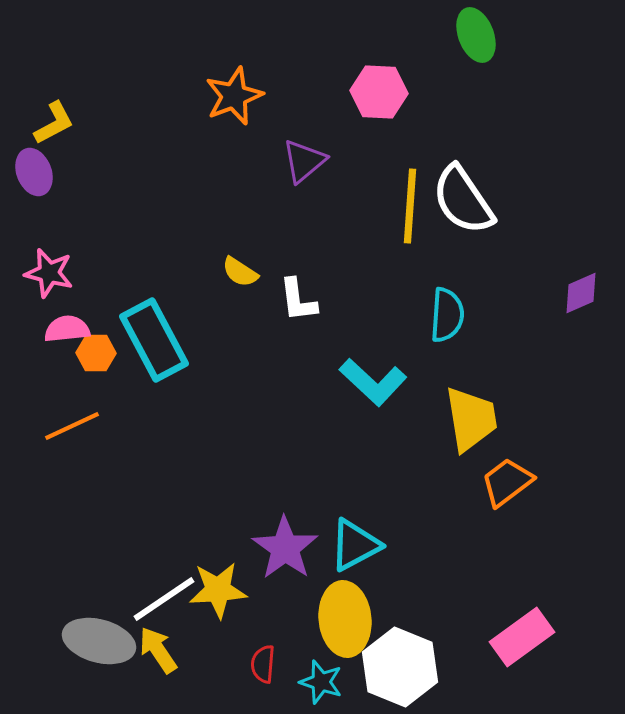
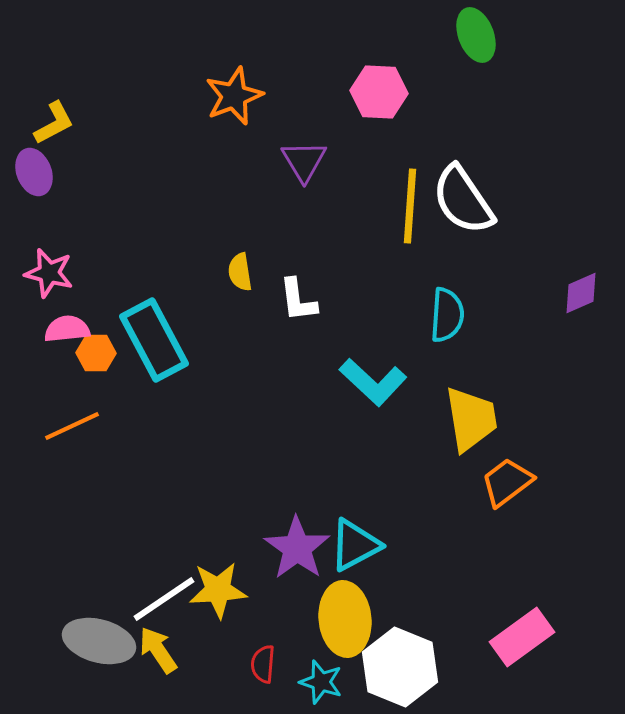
purple triangle: rotated 21 degrees counterclockwise
yellow semicircle: rotated 48 degrees clockwise
purple star: moved 12 px right
